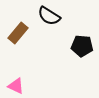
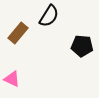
black semicircle: rotated 90 degrees counterclockwise
pink triangle: moved 4 px left, 7 px up
